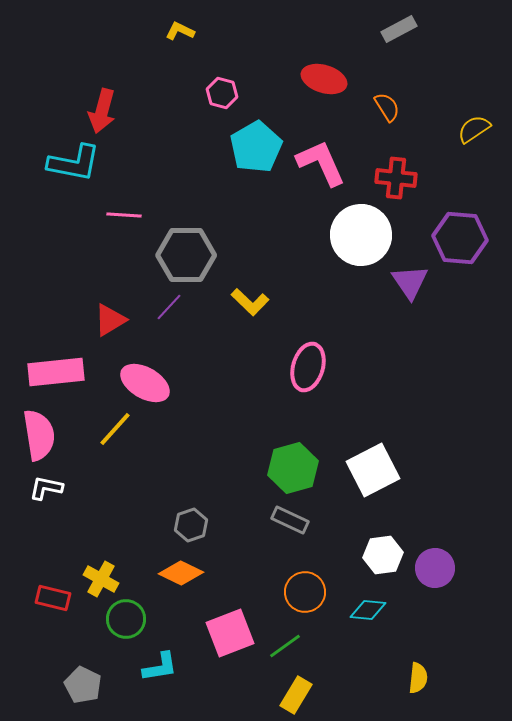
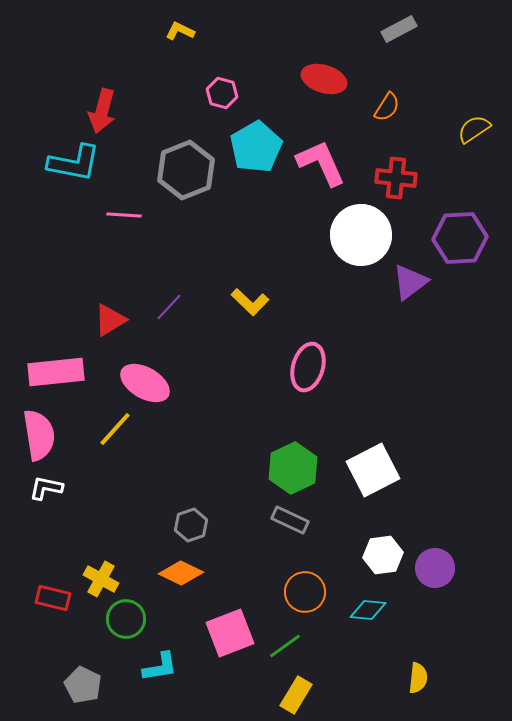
orange semicircle at (387, 107): rotated 64 degrees clockwise
purple hexagon at (460, 238): rotated 8 degrees counterclockwise
gray hexagon at (186, 255): moved 85 px up; rotated 22 degrees counterclockwise
purple triangle at (410, 282): rotated 27 degrees clockwise
green hexagon at (293, 468): rotated 9 degrees counterclockwise
